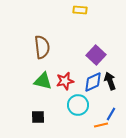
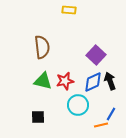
yellow rectangle: moved 11 px left
